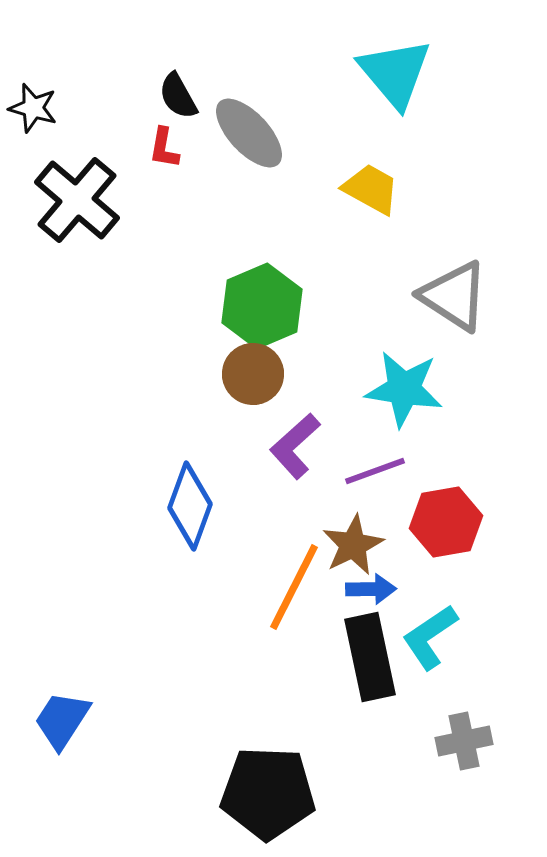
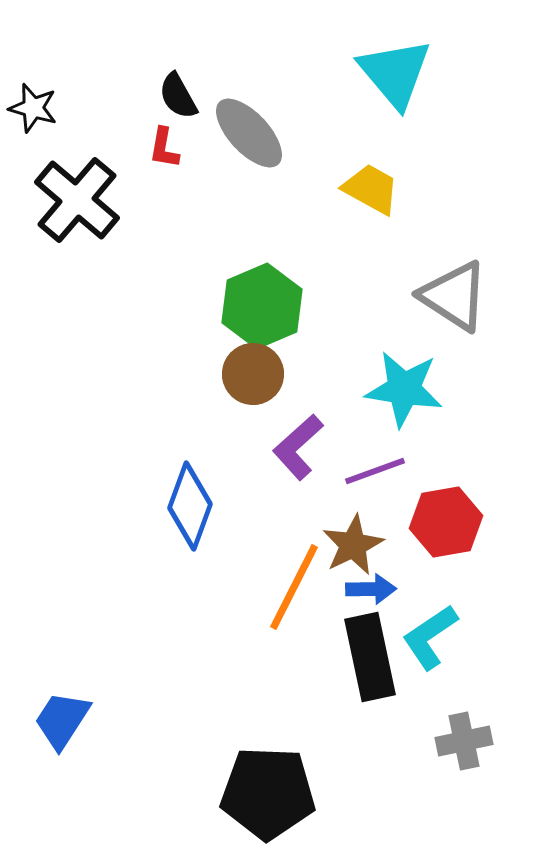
purple L-shape: moved 3 px right, 1 px down
